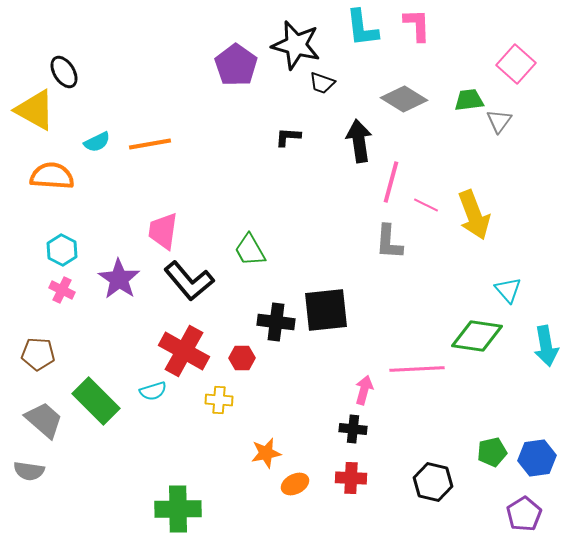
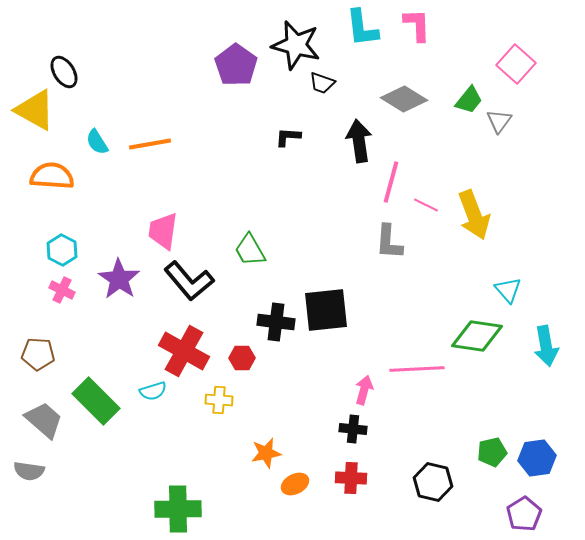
green trapezoid at (469, 100): rotated 136 degrees clockwise
cyan semicircle at (97, 142): rotated 84 degrees clockwise
